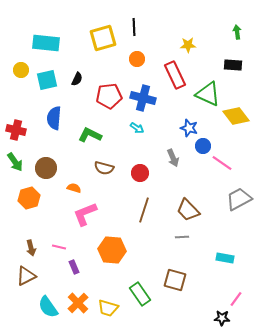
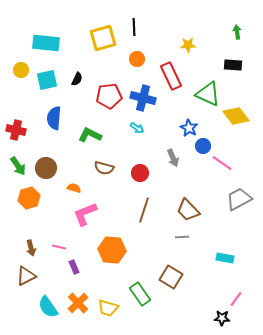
red rectangle at (175, 75): moved 4 px left, 1 px down
blue star at (189, 128): rotated 12 degrees clockwise
green arrow at (15, 162): moved 3 px right, 4 px down
brown square at (175, 280): moved 4 px left, 3 px up; rotated 15 degrees clockwise
